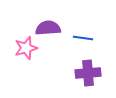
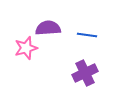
blue line: moved 4 px right, 3 px up
purple cross: moved 3 px left; rotated 20 degrees counterclockwise
